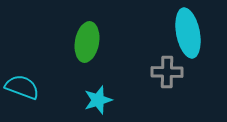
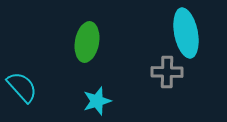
cyan ellipse: moved 2 px left
cyan semicircle: rotated 28 degrees clockwise
cyan star: moved 1 px left, 1 px down
